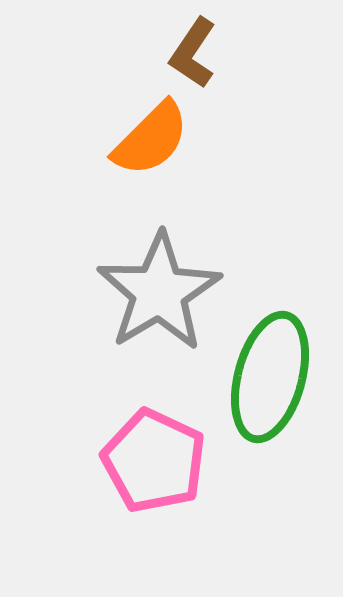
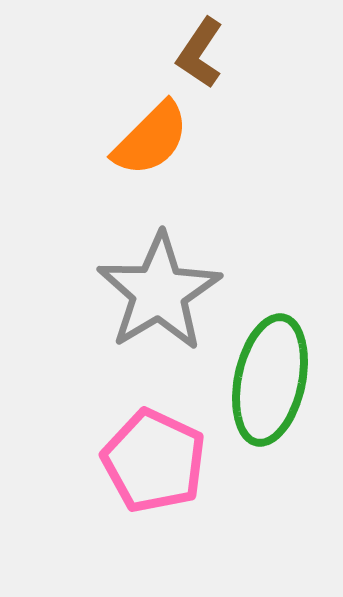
brown L-shape: moved 7 px right
green ellipse: moved 3 px down; rotated 3 degrees counterclockwise
